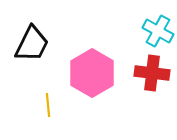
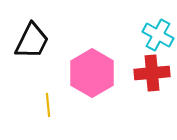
cyan cross: moved 4 px down
black trapezoid: moved 3 px up
red cross: rotated 12 degrees counterclockwise
